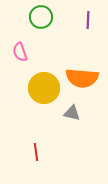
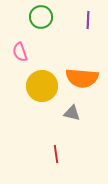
yellow circle: moved 2 px left, 2 px up
red line: moved 20 px right, 2 px down
